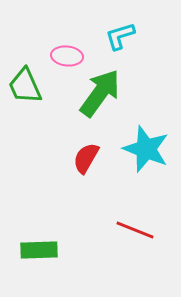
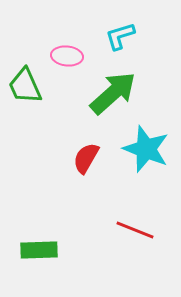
green arrow: moved 13 px right; rotated 12 degrees clockwise
